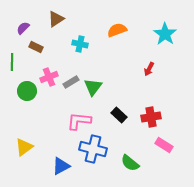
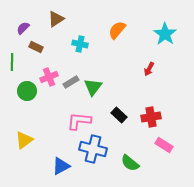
orange semicircle: rotated 30 degrees counterclockwise
yellow triangle: moved 7 px up
